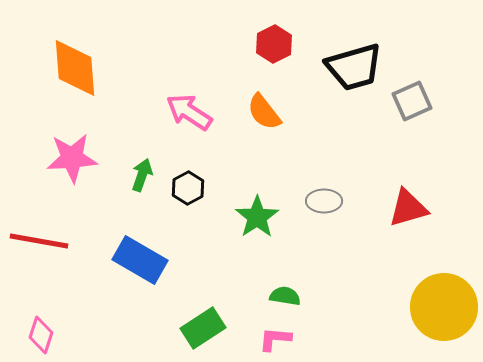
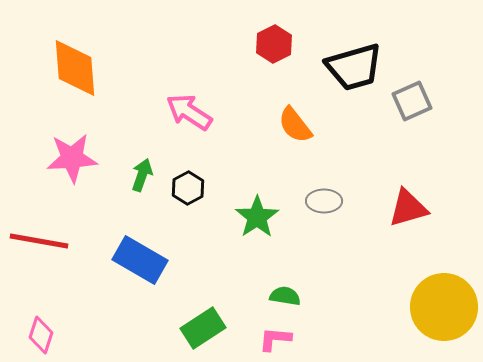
orange semicircle: moved 31 px right, 13 px down
